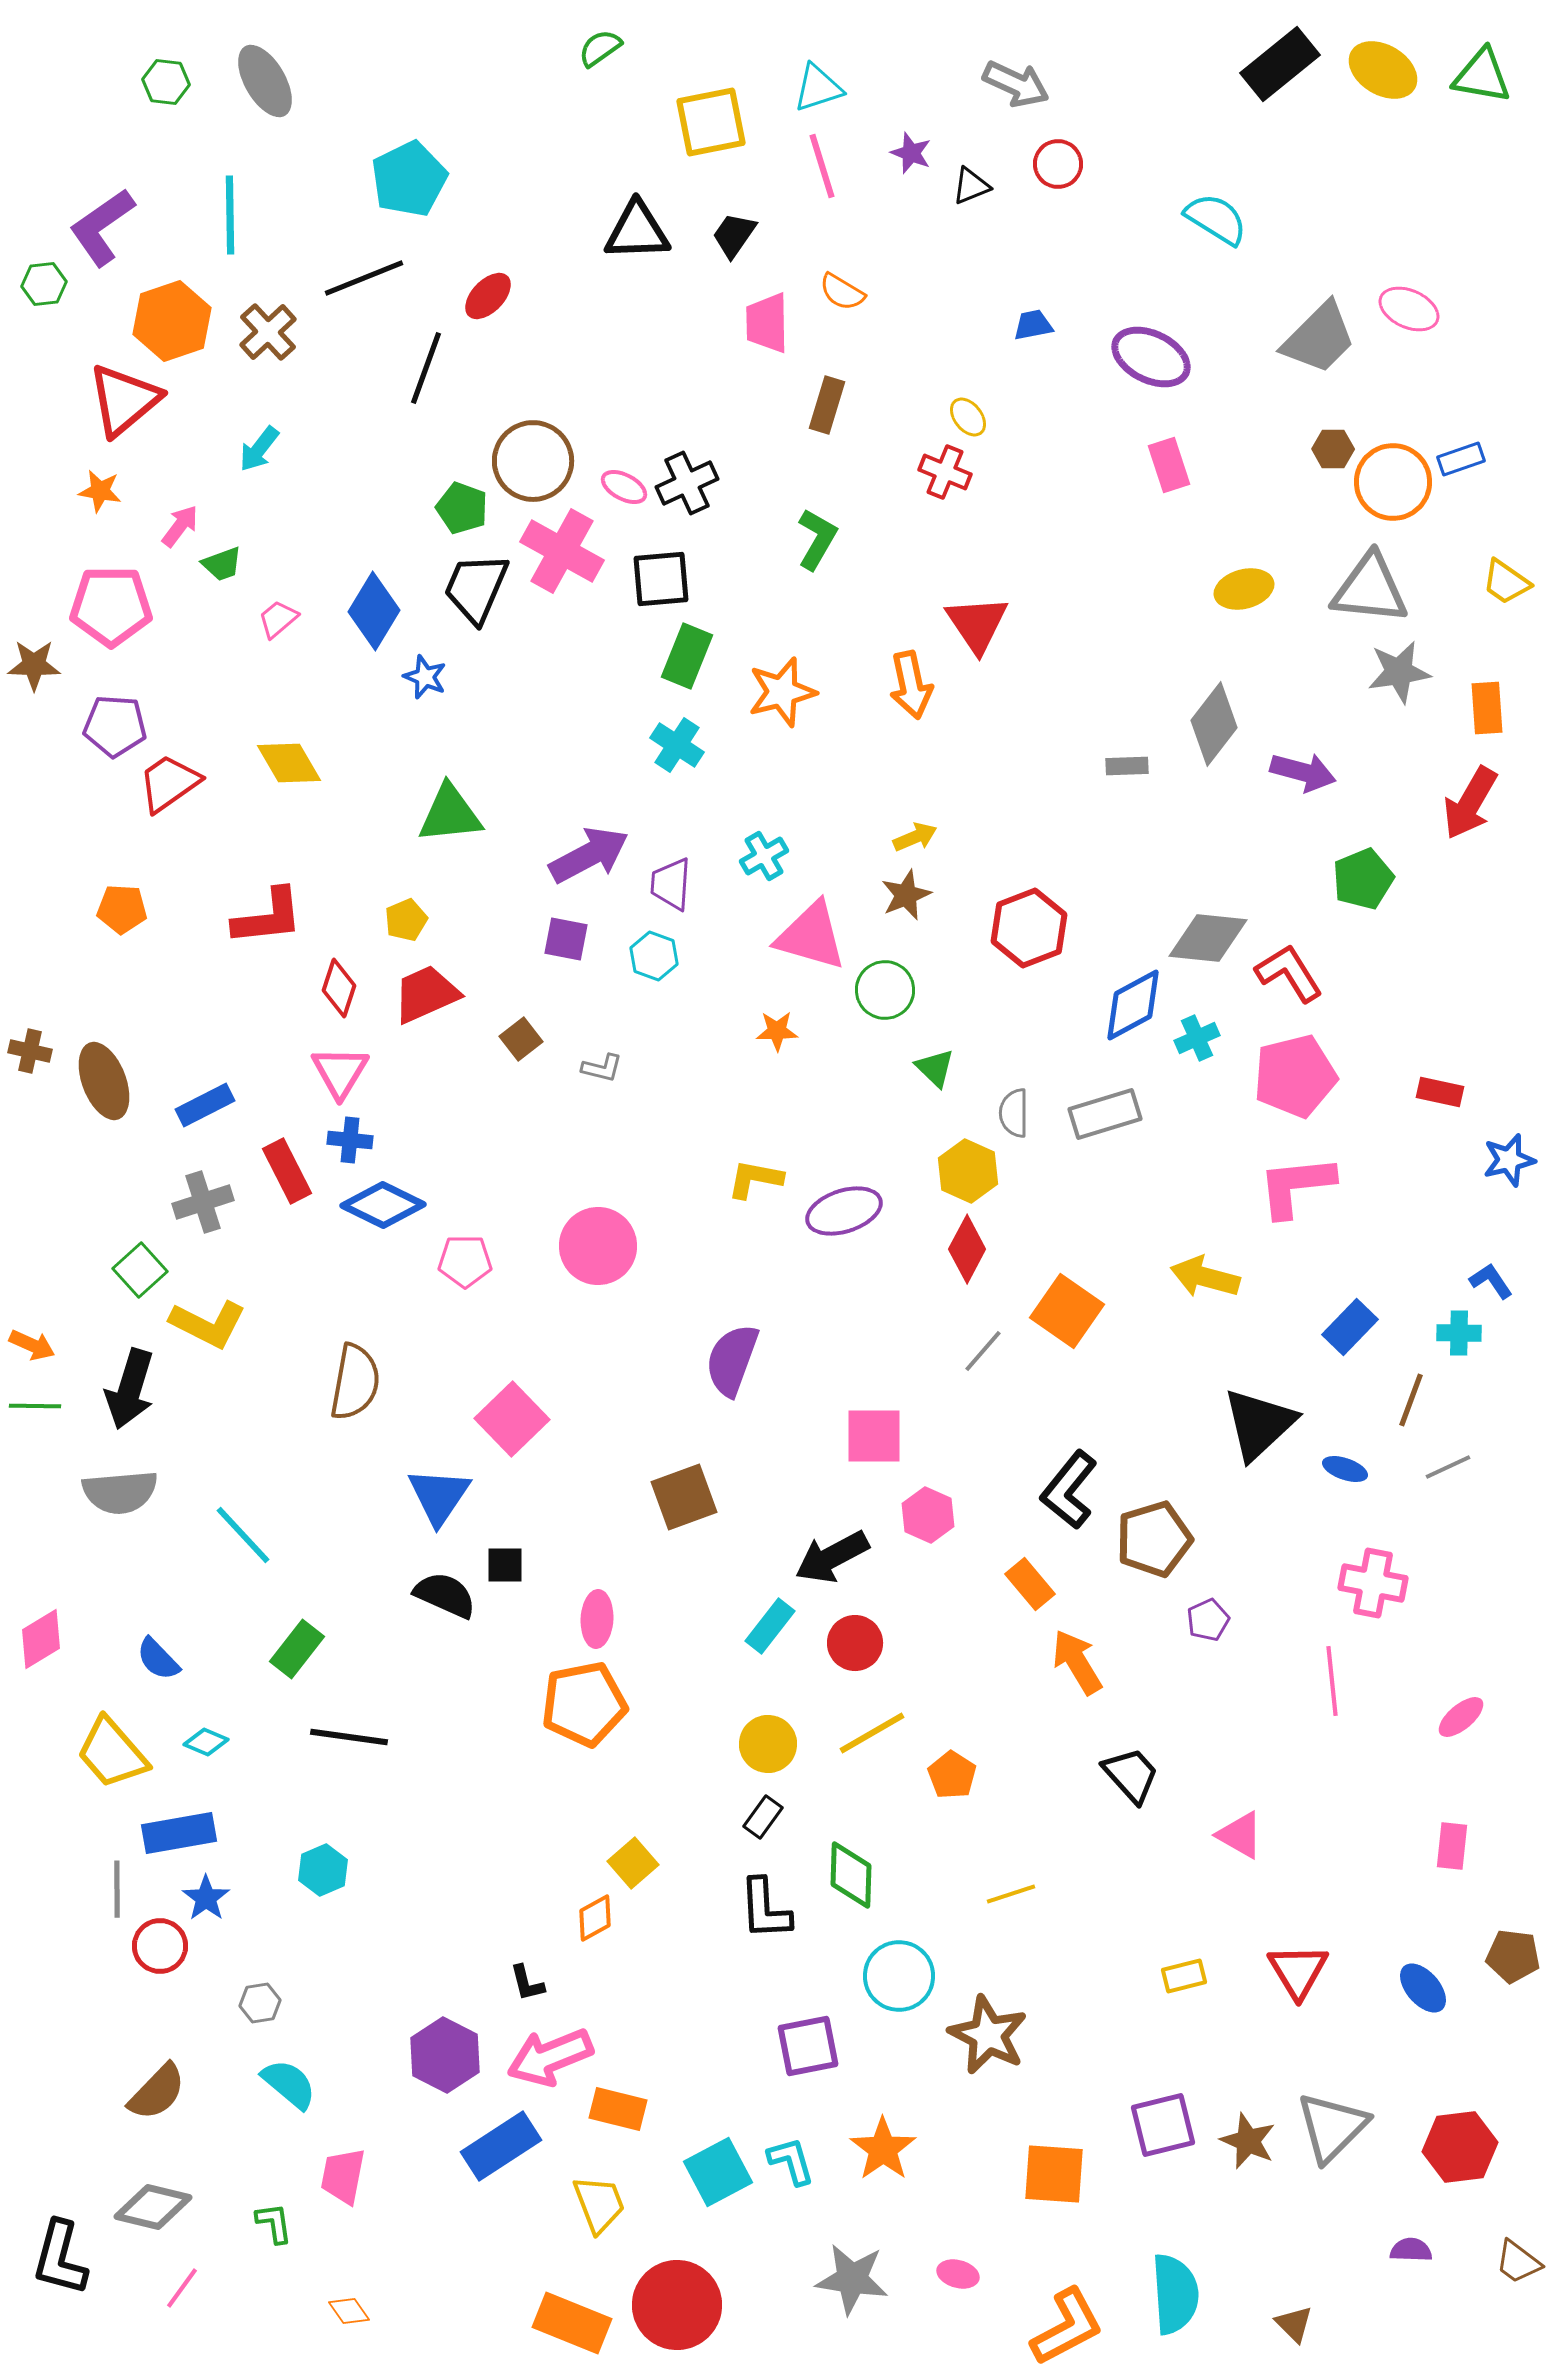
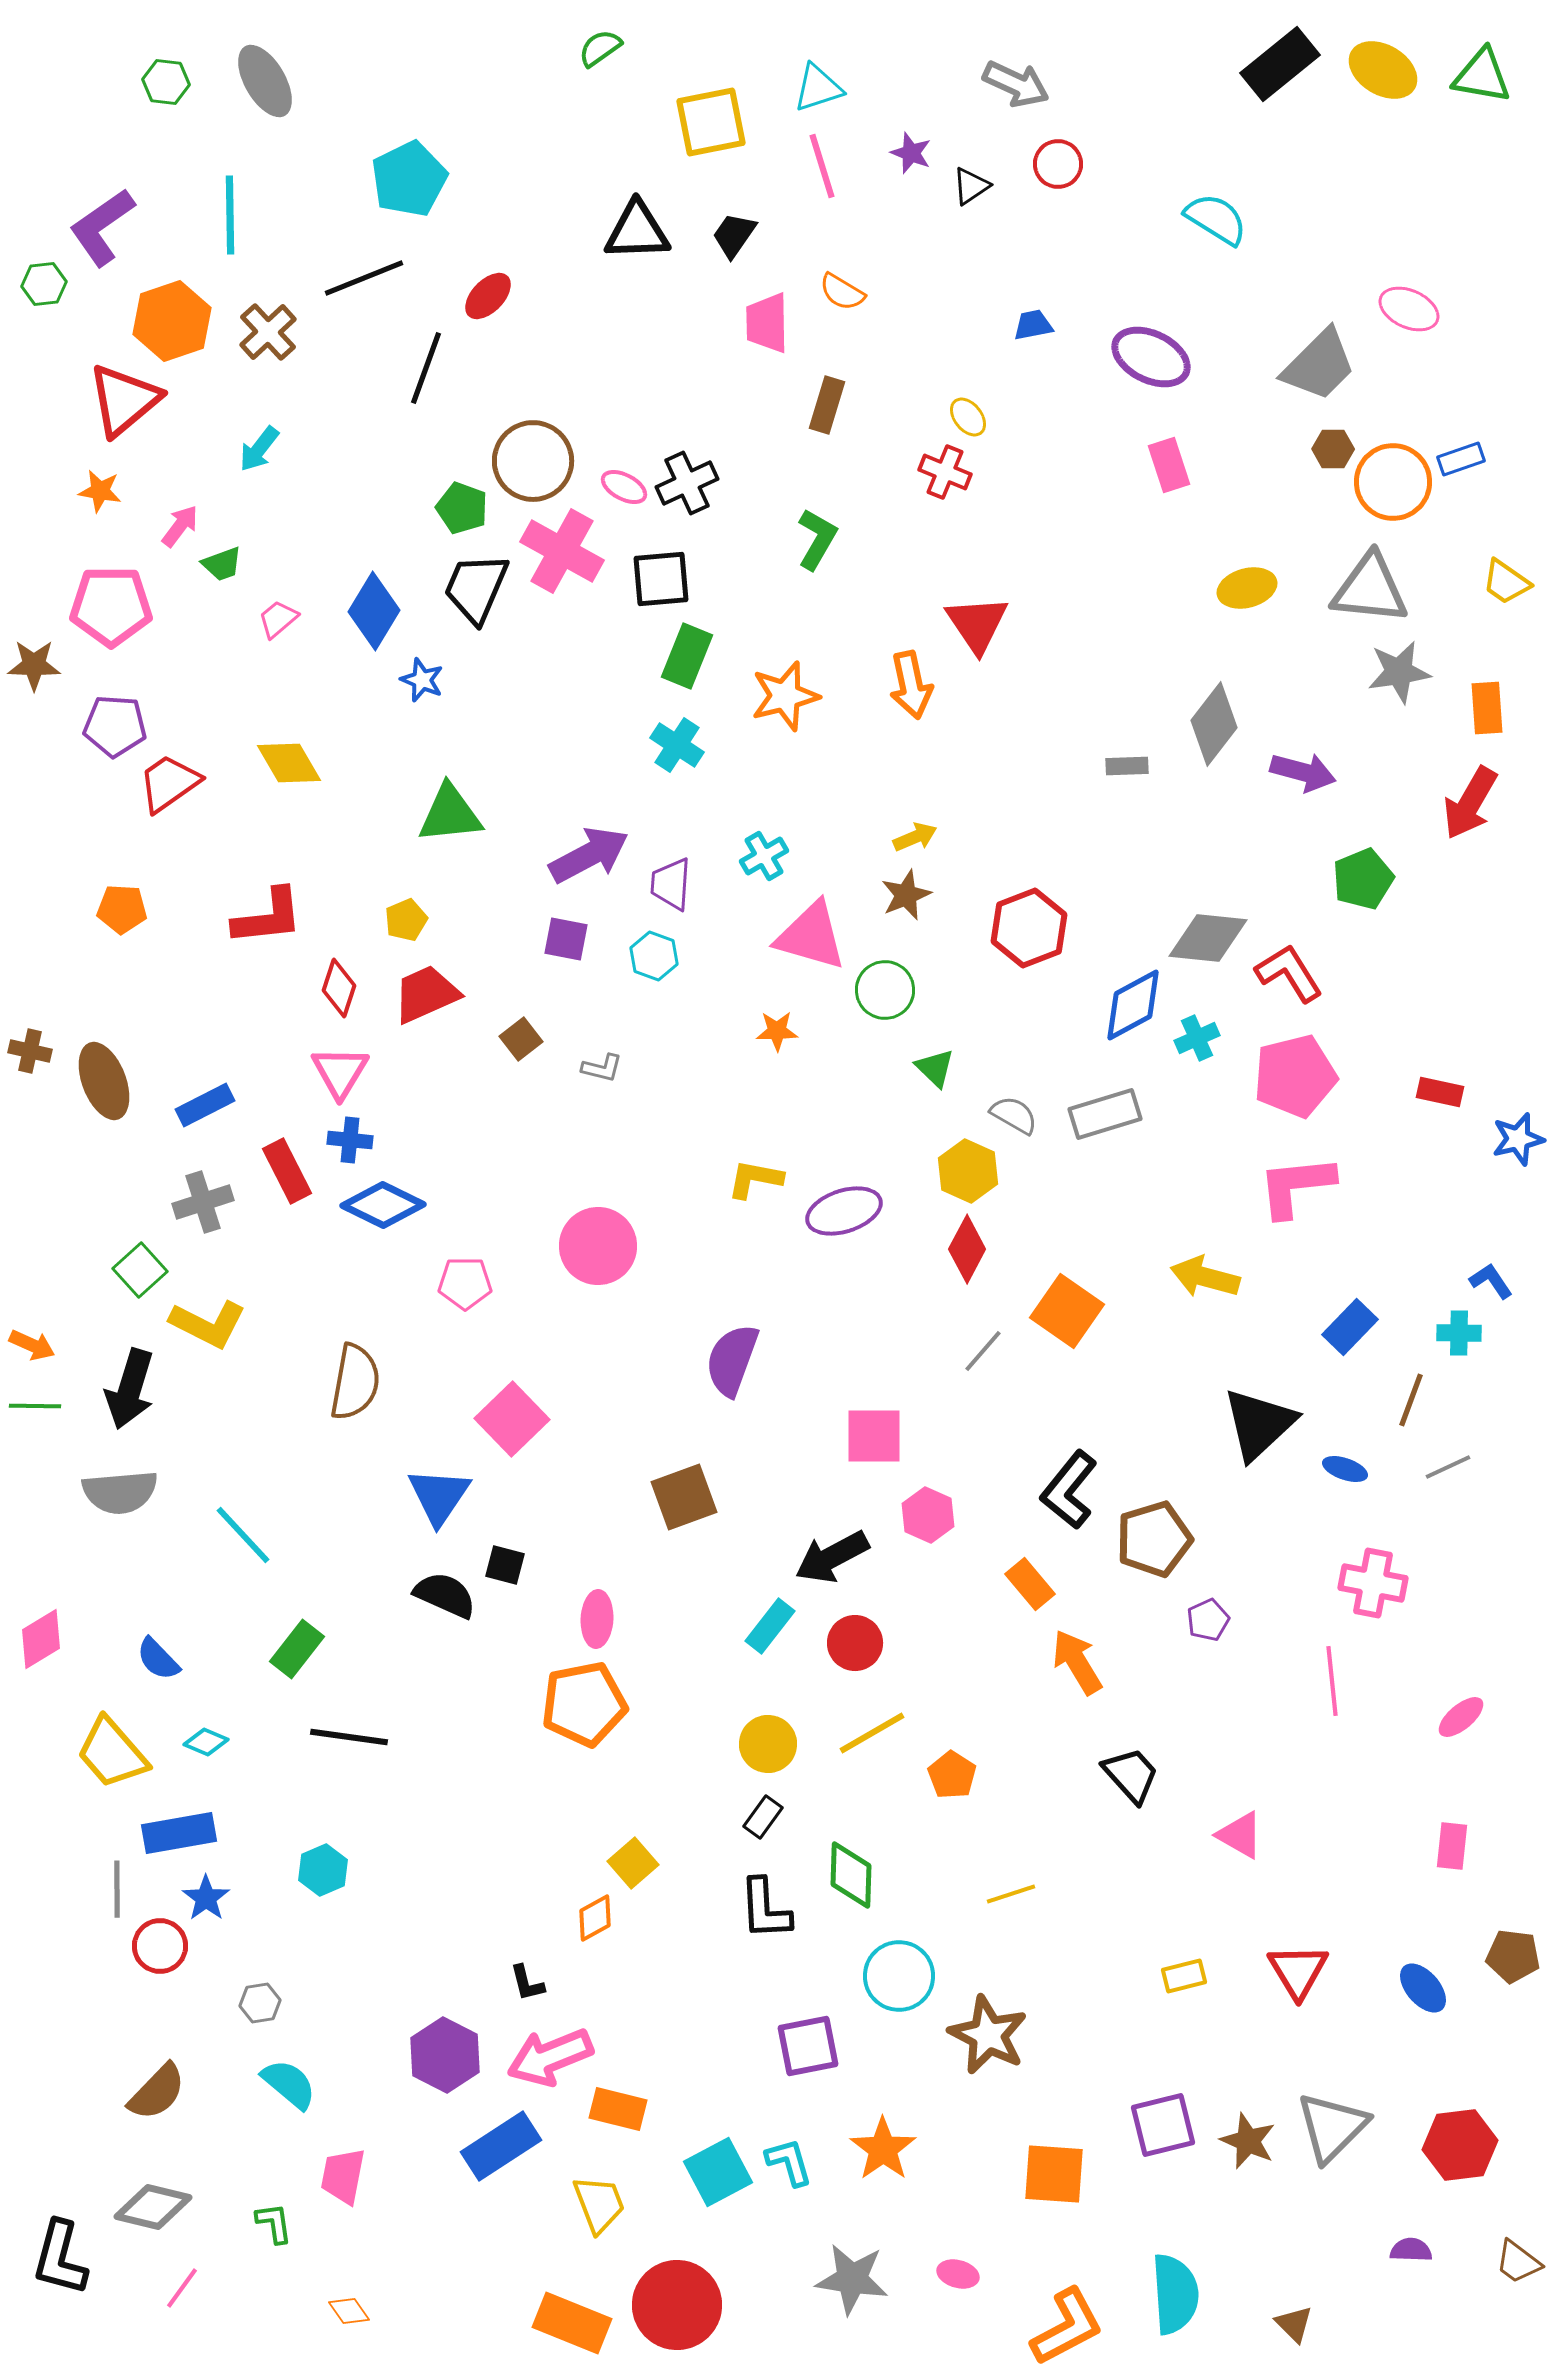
black triangle at (971, 186): rotated 12 degrees counterclockwise
gray trapezoid at (1319, 338): moved 27 px down
yellow ellipse at (1244, 589): moved 3 px right, 1 px up
blue star at (425, 677): moved 3 px left, 3 px down
orange star at (782, 692): moved 3 px right, 4 px down
gray semicircle at (1014, 1113): moved 2 px down; rotated 120 degrees clockwise
blue star at (1509, 1160): moved 9 px right, 21 px up
pink pentagon at (465, 1261): moved 22 px down
black square at (505, 1565): rotated 15 degrees clockwise
red hexagon at (1460, 2147): moved 2 px up
cyan L-shape at (791, 2161): moved 2 px left, 1 px down
